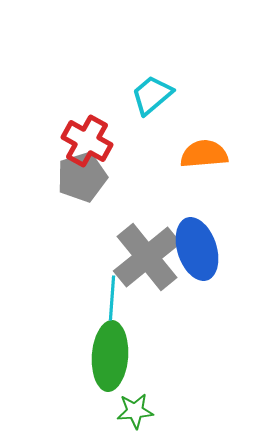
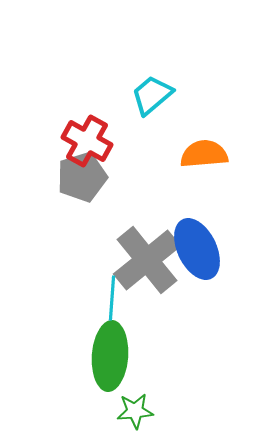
blue ellipse: rotated 8 degrees counterclockwise
gray cross: moved 3 px down
